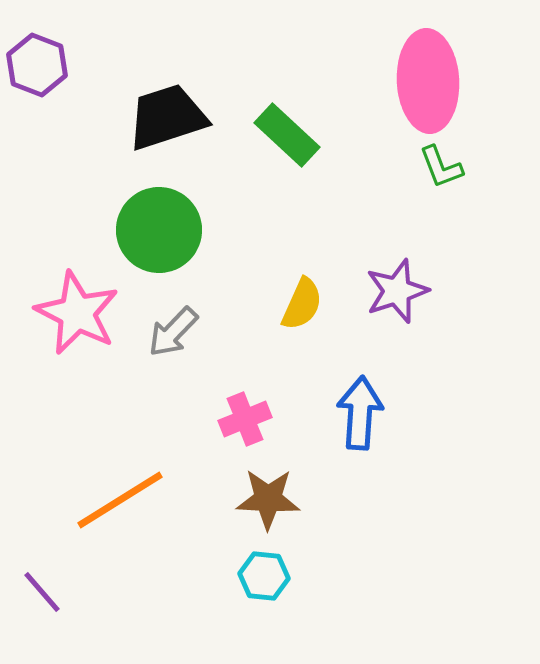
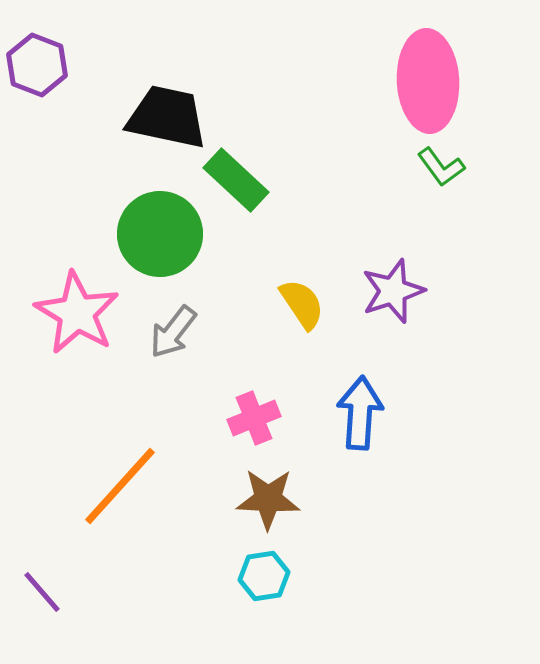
black trapezoid: rotated 30 degrees clockwise
green rectangle: moved 51 px left, 45 px down
green L-shape: rotated 15 degrees counterclockwise
green circle: moved 1 px right, 4 px down
purple star: moved 4 px left
yellow semicircle: rotated 58 degrees counterclockwise
pink star: rotated 4 degrees clockwise
gray arrow: rotated 6 degrees counterclockwise
pink cross: moved 9 px right, 1 px up
orange line: moved 14 px up; rotated 16 degrees counterclockwise
cyan hexagon: rotated 15 degrees counterclockwise
